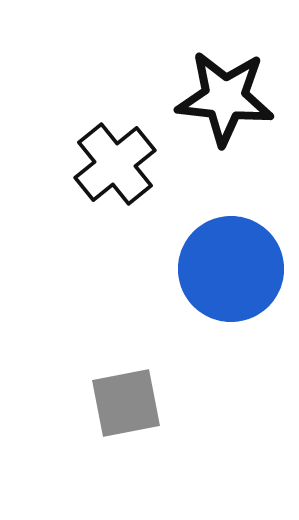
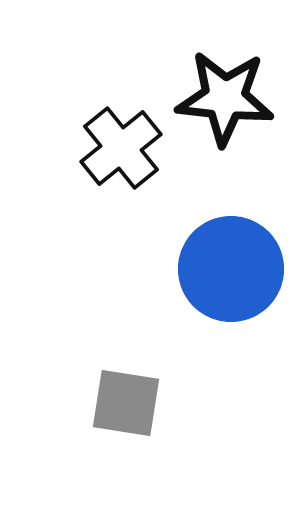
black cross: moved 6 px right, 16 px up
gray square: rotated 20 degrees clockwise
